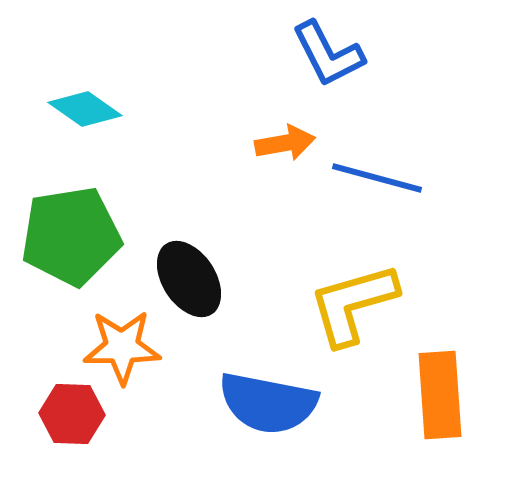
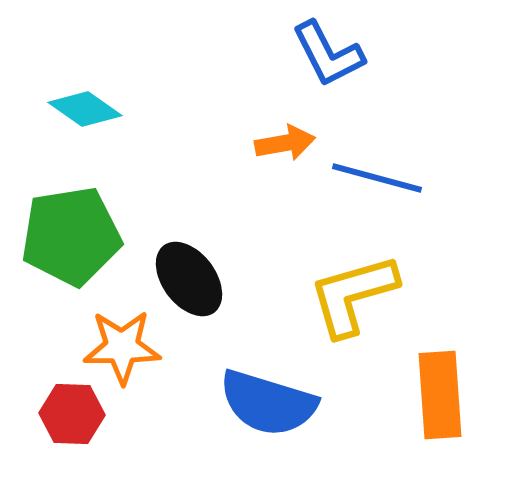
black ellipse: rotated 4 degrees counterclockwise
yellow L-shape: moved 9 px up
blue semicircle: rotated 6 degrees clockwise
